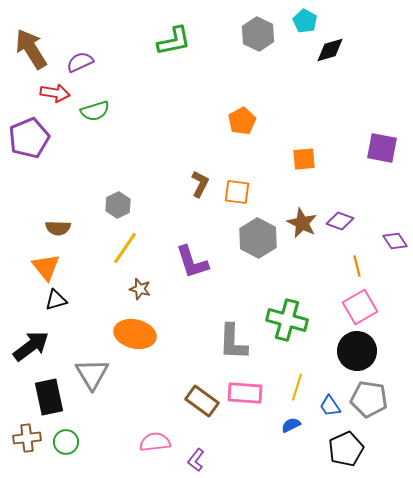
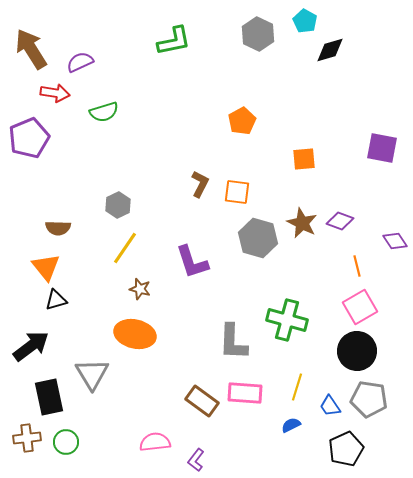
green semicircle at (95, 111): moved 9 px right, 1 px down
gray hexagon at (258, 238): rotated 12 degrees counterclockwise
